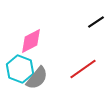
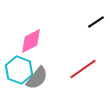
cyan hexagon: moved 1 px left, 1 px down
